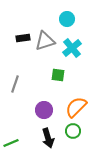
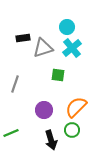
cyan circle: moved 8 px down
gray triangle: moved 2 px left, 7 px down
green circle: moved 1 px left, 1 px up
black arrow: moved 3 px right, 2 px down
green line: moved 10 px up
